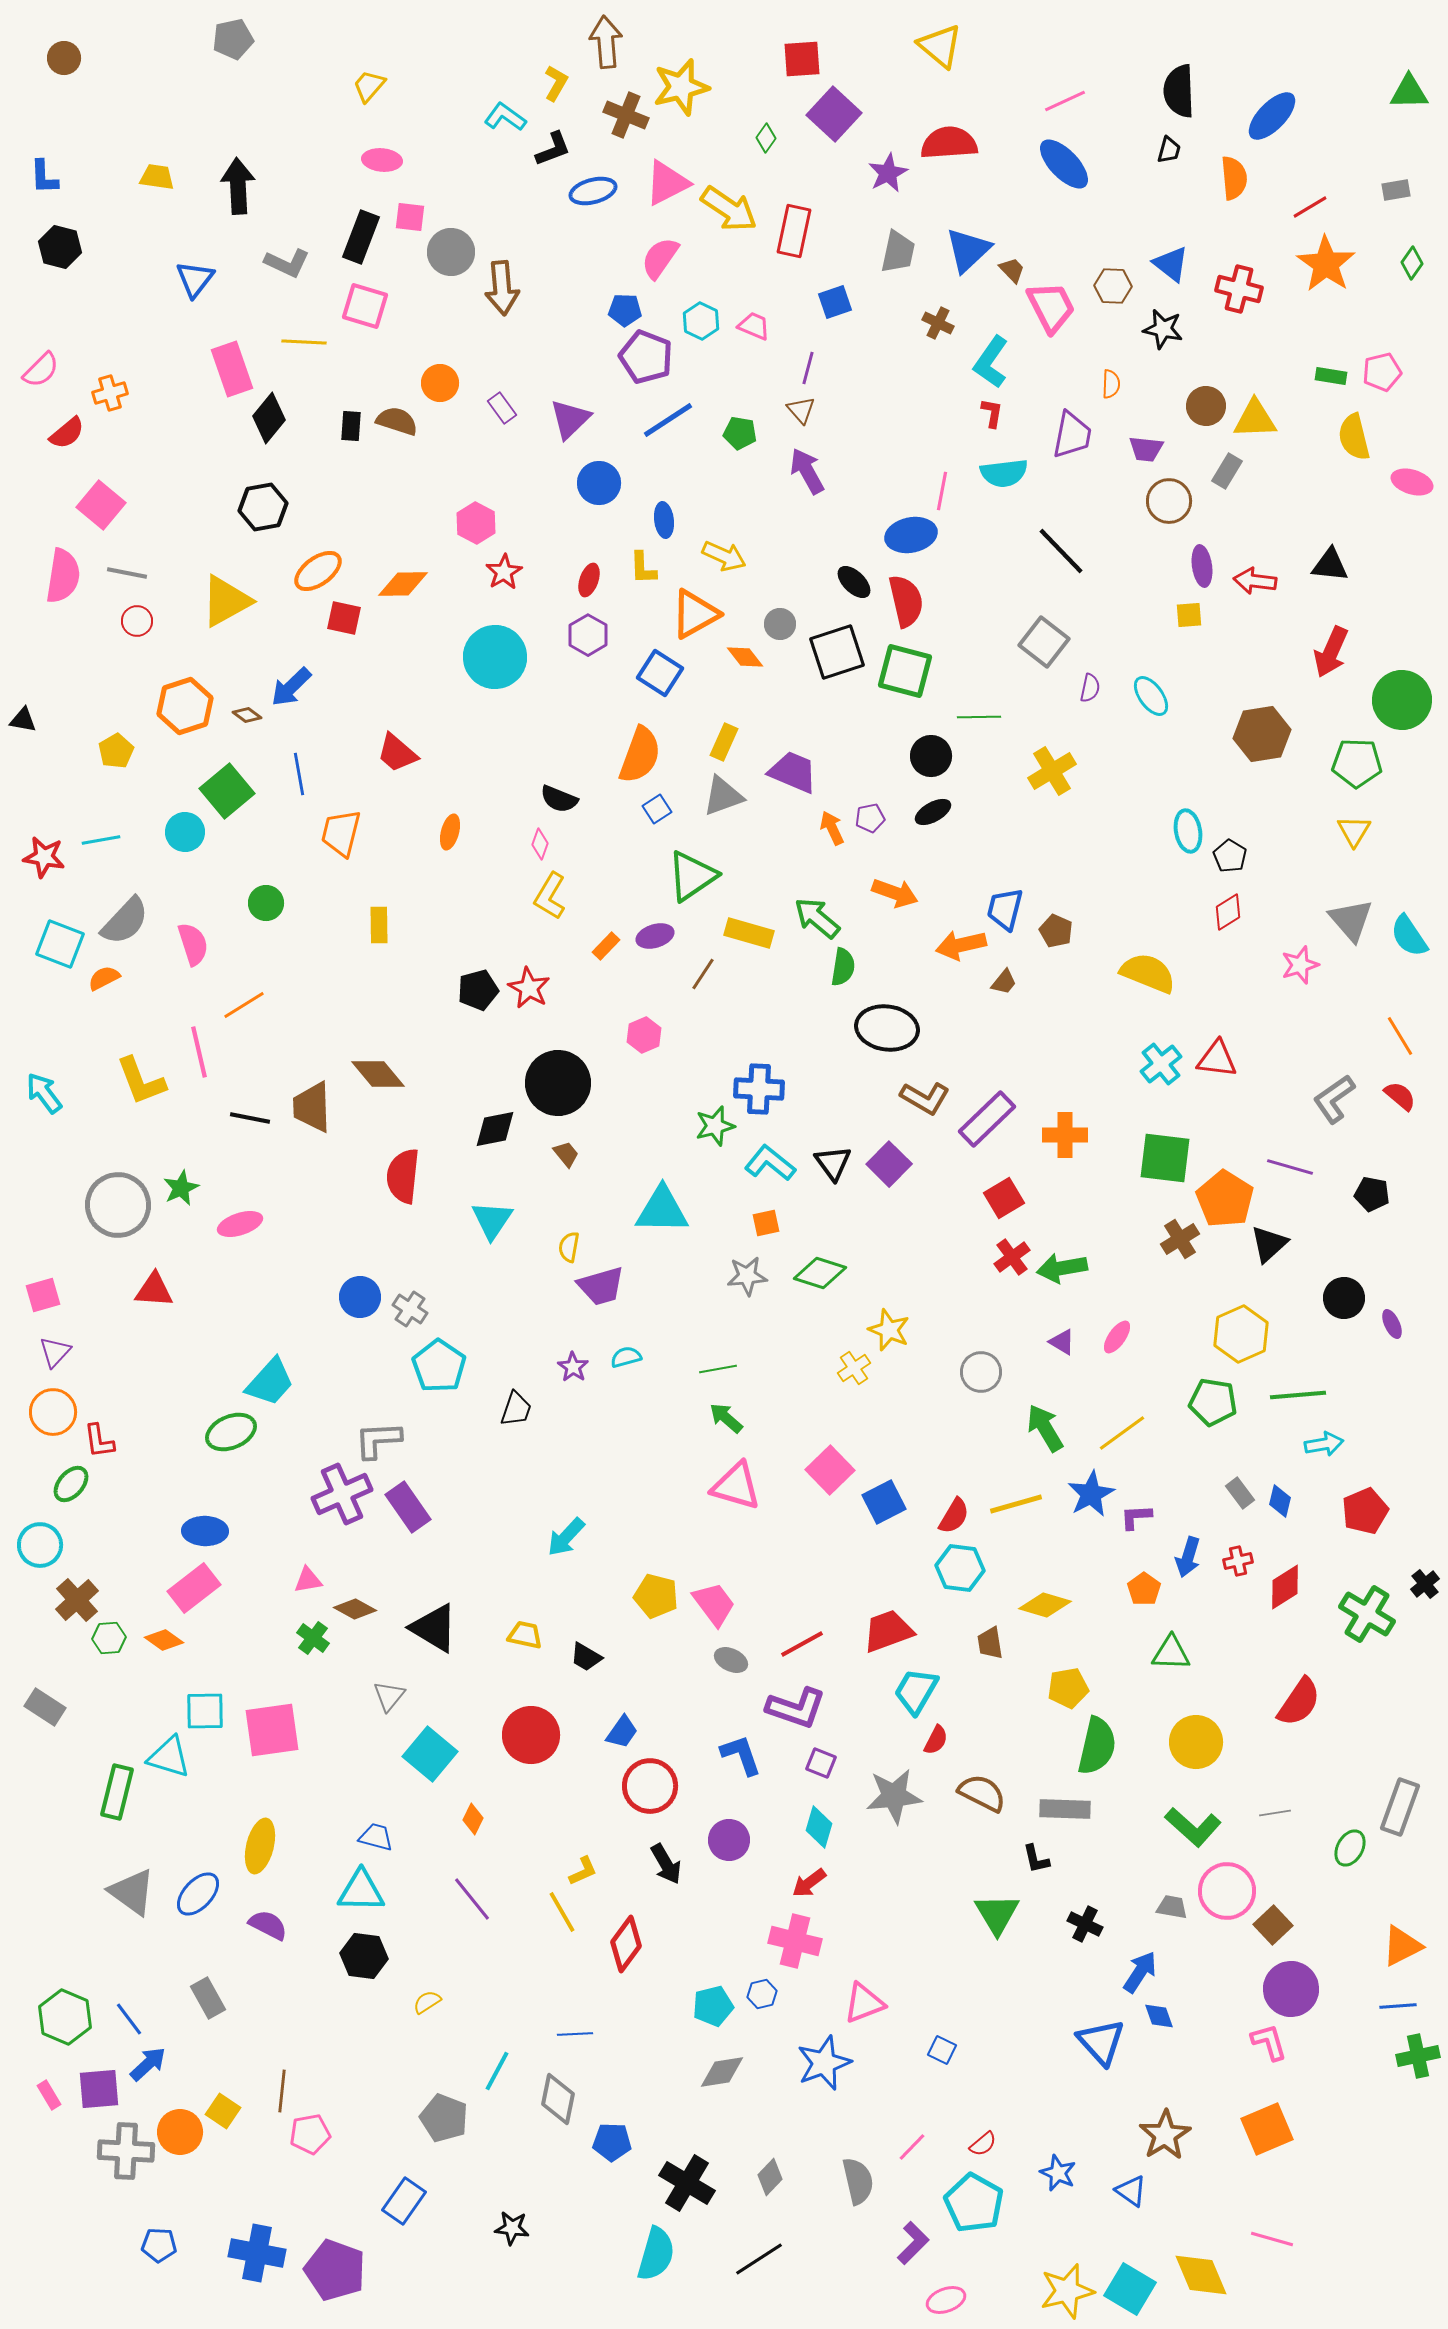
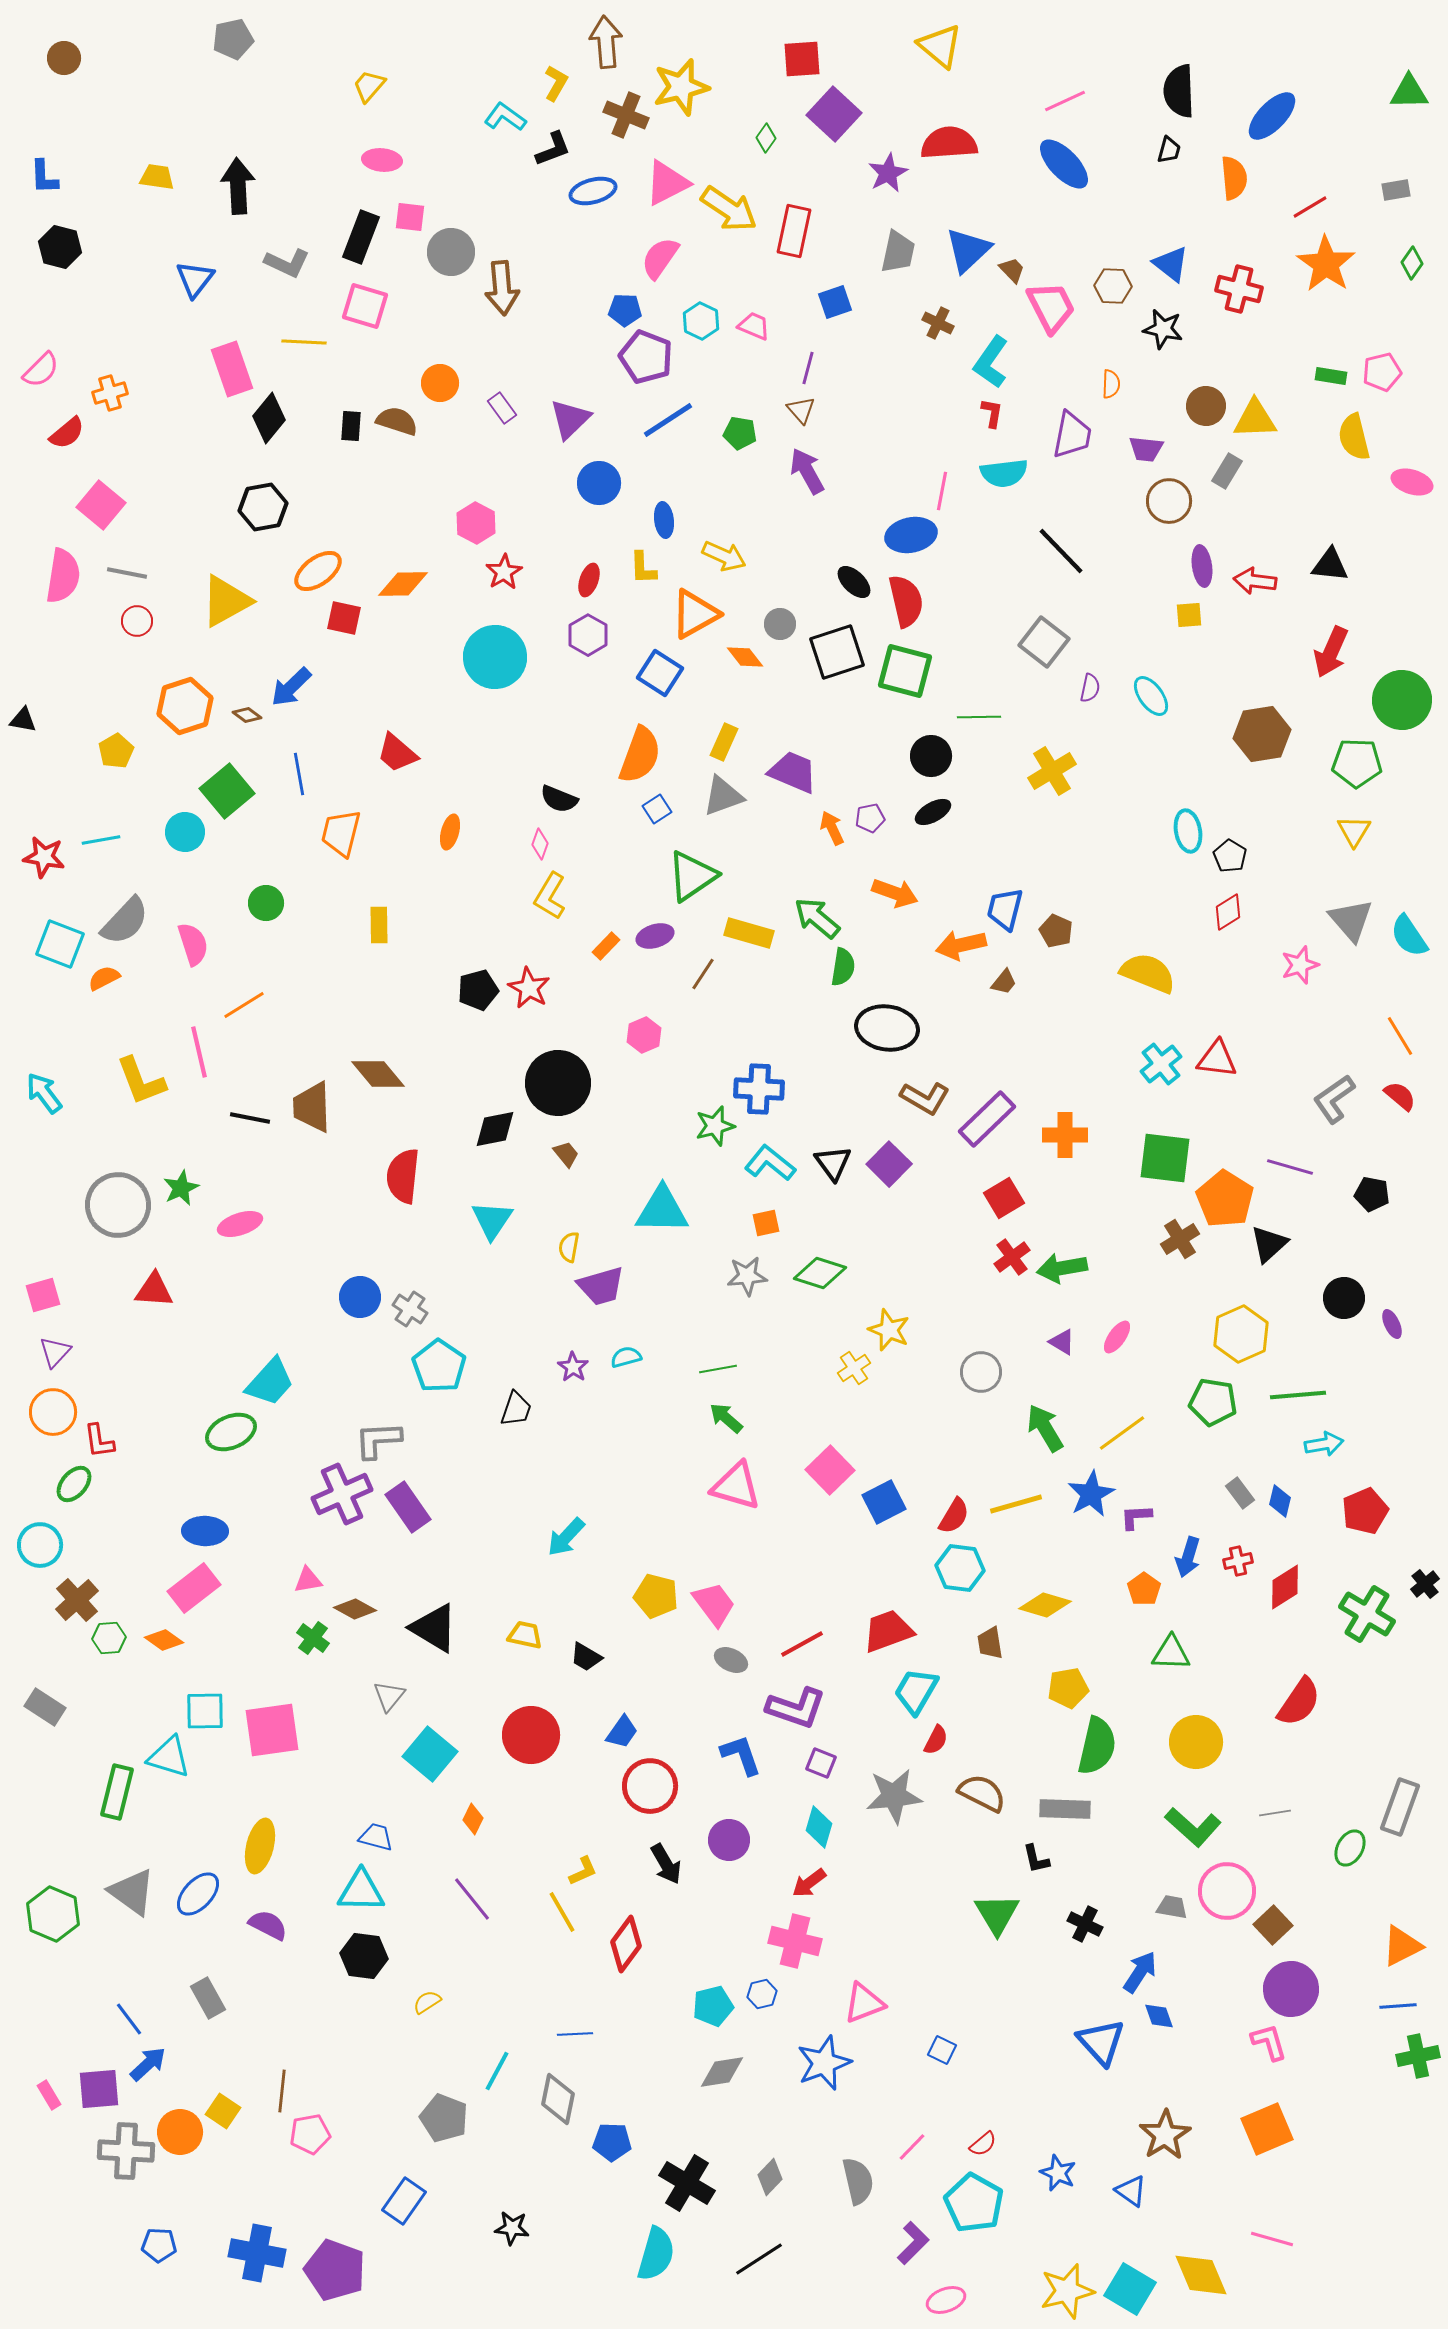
green ellipse at (71, 1484): moved 3 px right
green hexagon at (65, 2017): moved 12 px left, 103 px up
